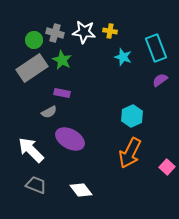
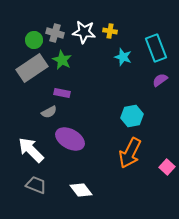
cyan hexagon: rotated 15 degrees clockwise
